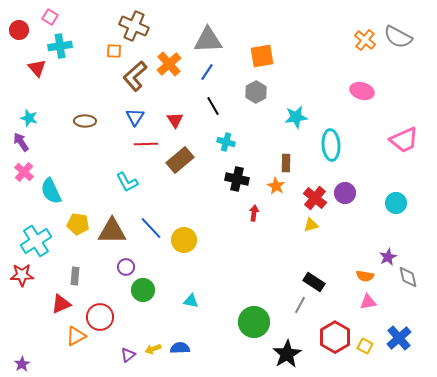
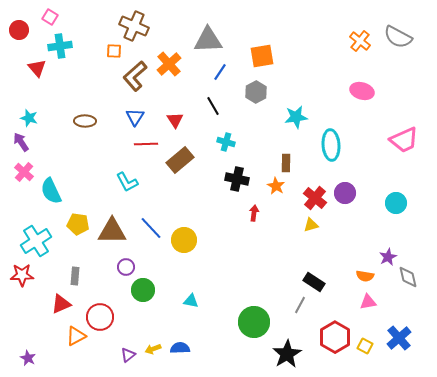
orange cross at (365, 40): moved 5 px left, 1 px down
blue line at (207, 72): moved 13 px right
purple star at (22, 364): moved 6 px right, 6 px up; rotated 14 degrees counterclockwise
